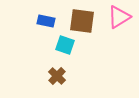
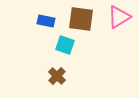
brown square: moved 1 px left, 2 px up
